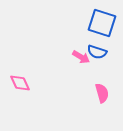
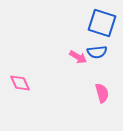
blue semicircle: rotated 24 degrees counterclockwise
pink arrow: moved 3 px left
